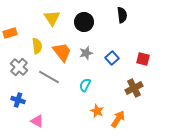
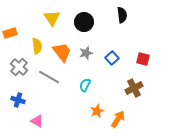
orange star: rotated 24 degrees clockwise
